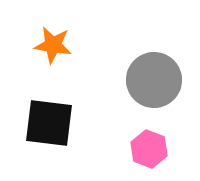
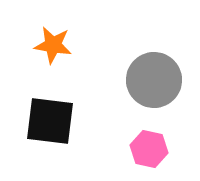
black square: moved 1 px right, 2 px up
pink hexagon: rotated 9 degrees counterclockwise
